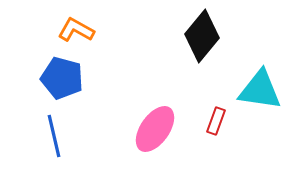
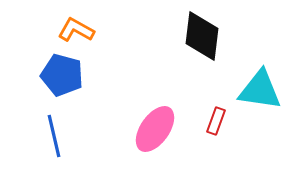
black diamond: rotated 33 degrees counterclockwise
blue pentagon: moved 3 px up
